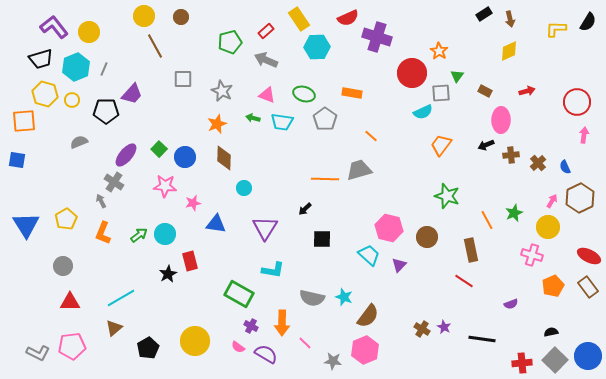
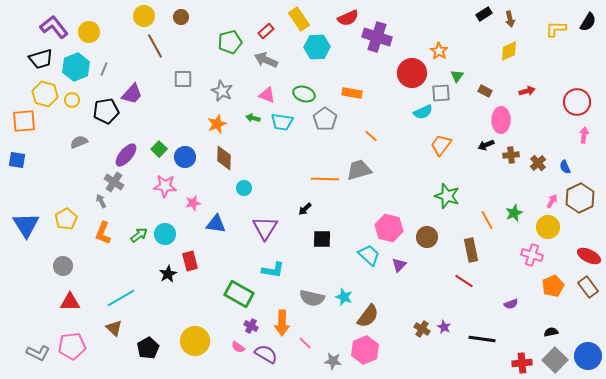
black pentagon at (106, 111): rotated 10 degrees counterclockwise
brown triangle at (114, 328): rotated 36 degrees counterclockwise
